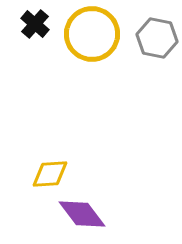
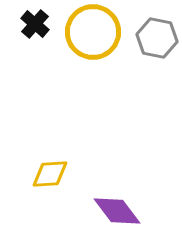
yellow circle: moved 1 px right, 2 px up
purple diamond: moved 35 px right, 3 px up
